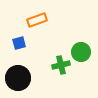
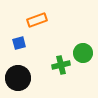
green circle: moved 2 px right, 1 px down
